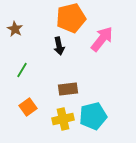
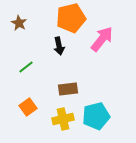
brown star: moved 4 px right, 6 px up
green line: moved 4 px right, 3 px up; rotated 21 degrees clockwise
cyan pentagon: moved 3 px right
